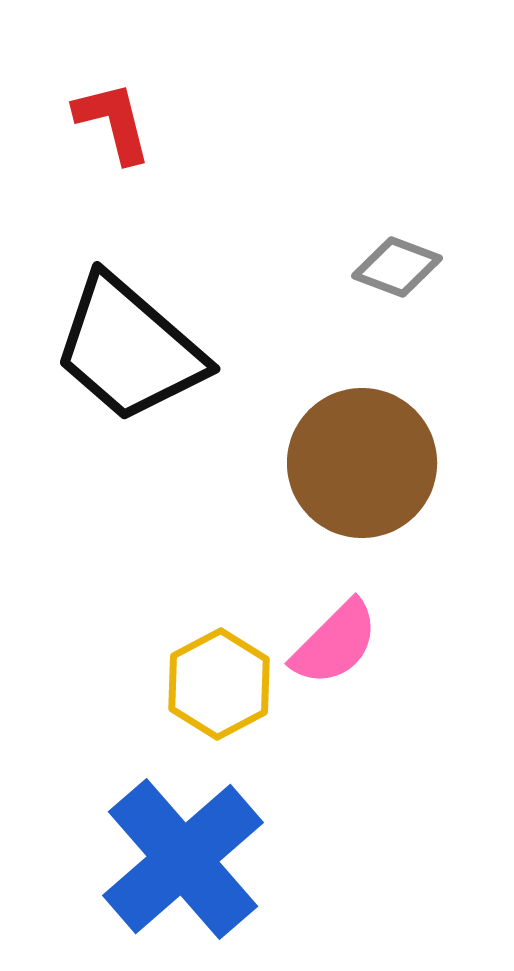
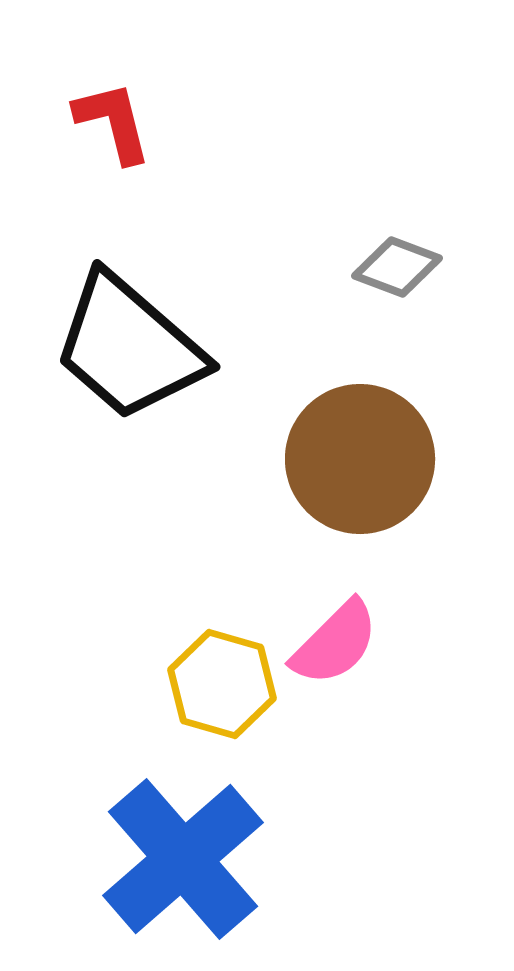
black trapezoid: moved 2 px up
brown circle: moved 2 px left, 4 px up
yellow hexagon: moved 3 px right; rotated 16 degrees counterclockwise
